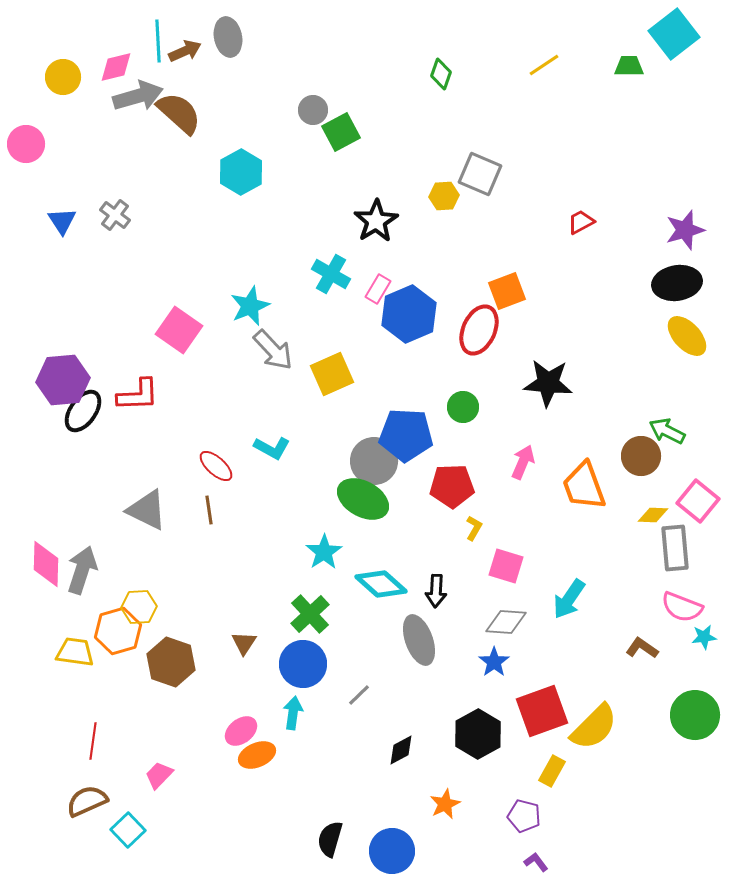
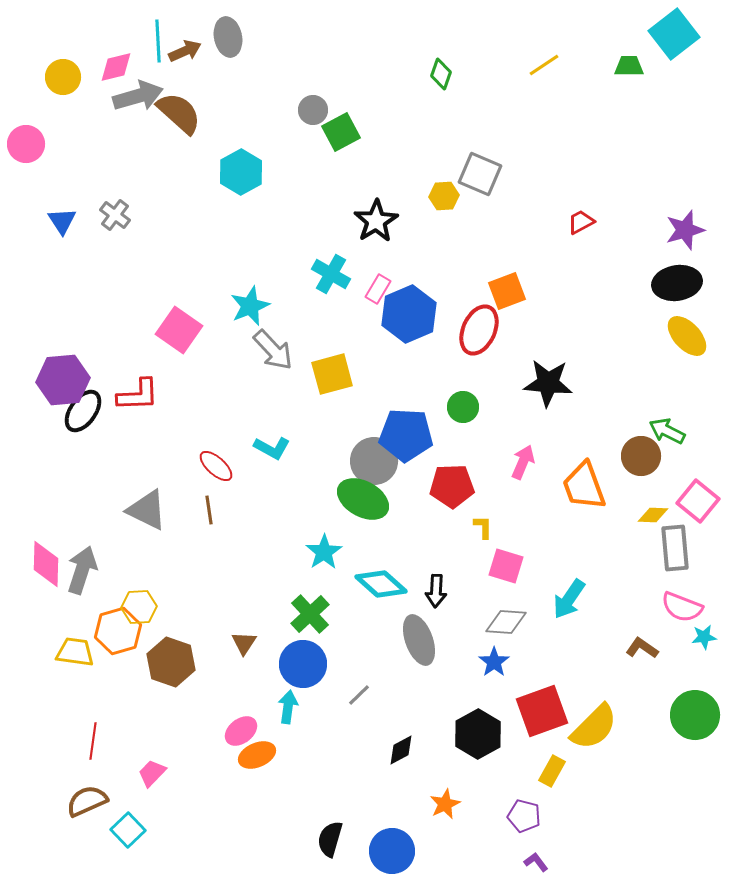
yellow square at (332, 374): rotated 9 degrees clockwise
yellow L-shape at (474, 528): moved 9 px right, 1 px up; rotated 30 degrees counterclockwise
cyan arrow at (293, 713): moved 5 px left, 6 px up
pink trapezoid at (159, 775): moved 7 px left, 2 px up
